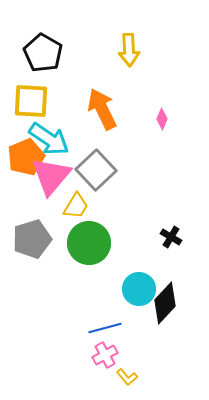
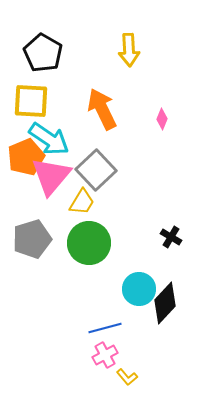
yellow trapezoid: moved 6 px right, 4 px up
